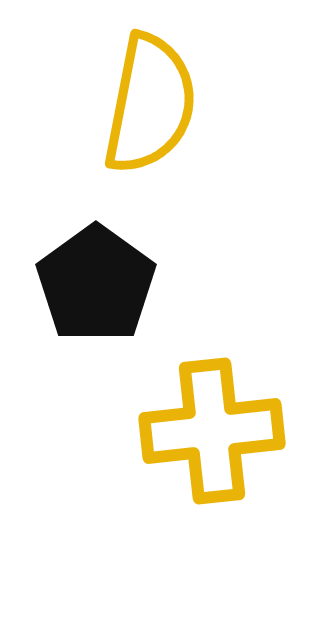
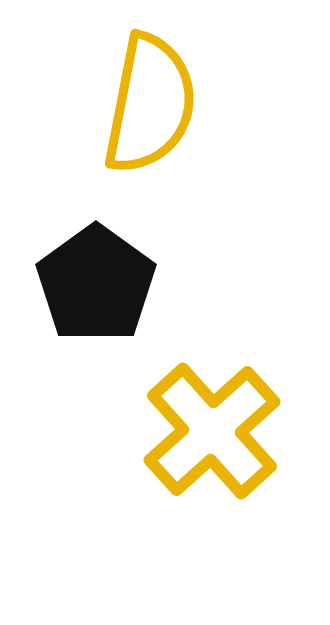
yellow cross: rotated 36 degrees counterclockwise
